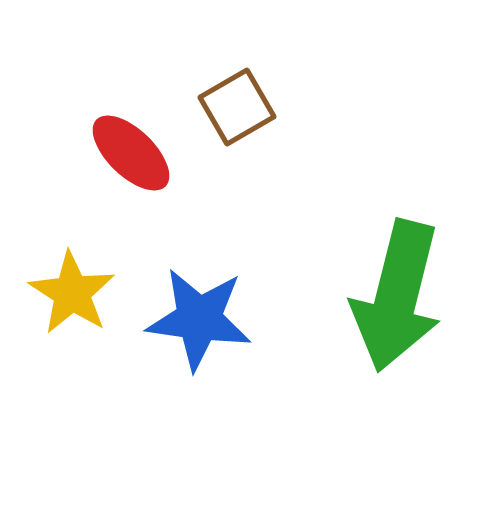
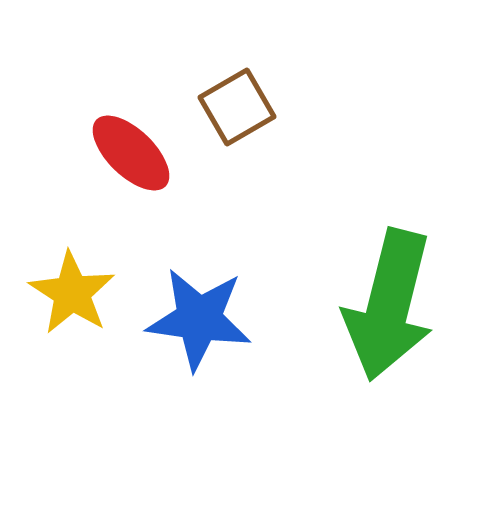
green arrow: moved 8 px left, 9 px down
